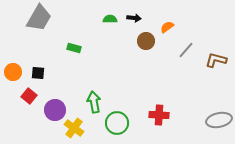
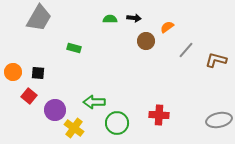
green arrow: rotated 80 degrees counterclockwise
